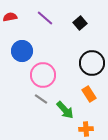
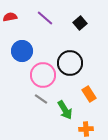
black circle: moved 22 px left
green arrow: rotated 12 degrees clockwise
